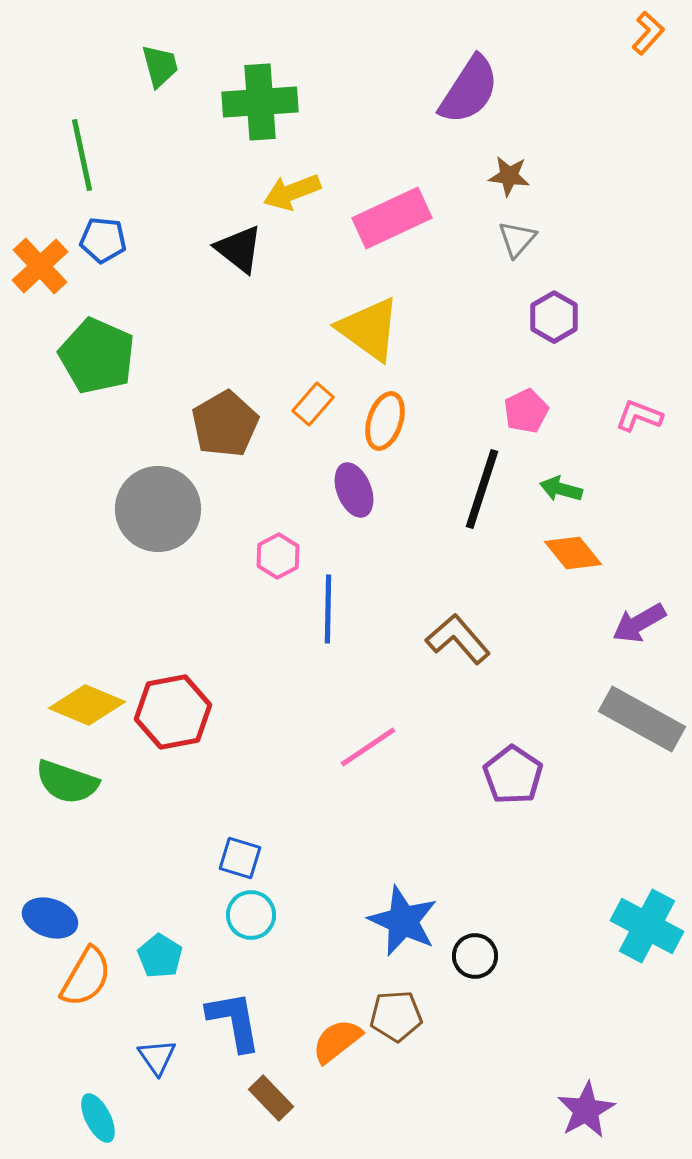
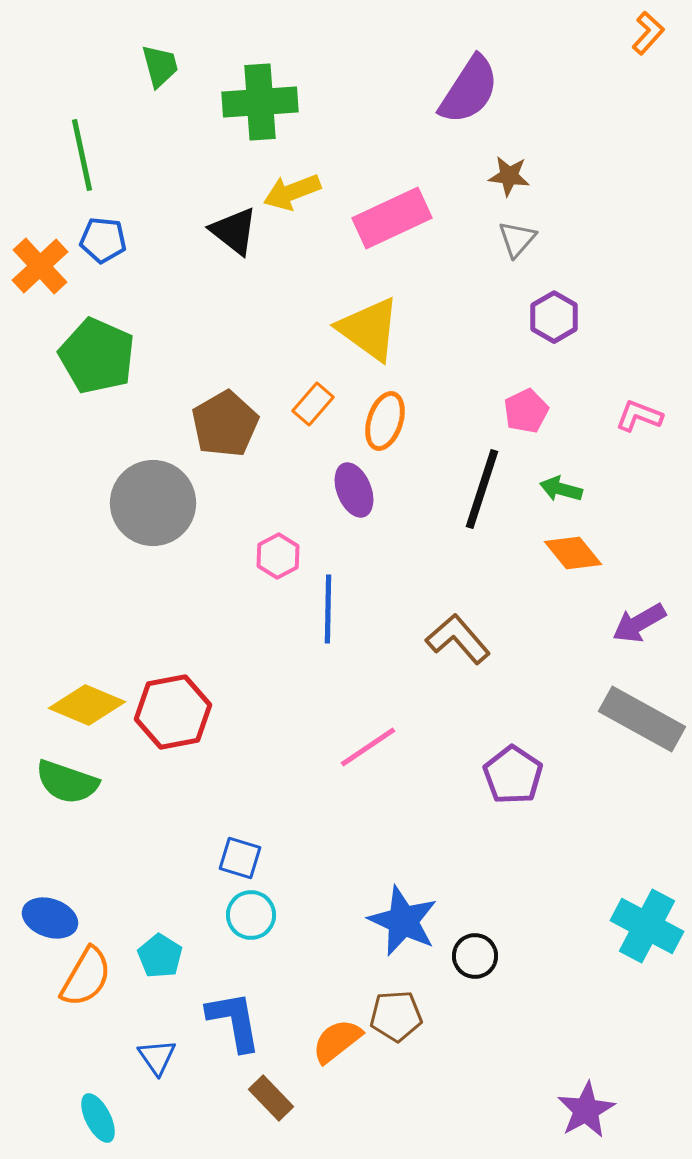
black triangle at (239, 249): moved 5 px left, 18 px up
gray circle at (158, 509): moved 5 px left, 6 px up
